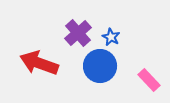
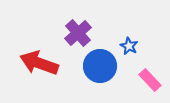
blue star: moved 18 px right, 9 px down
pink rectangle: moved 1 px right
